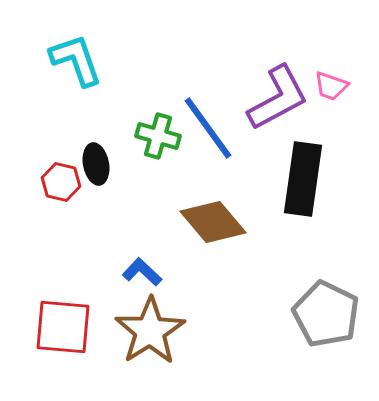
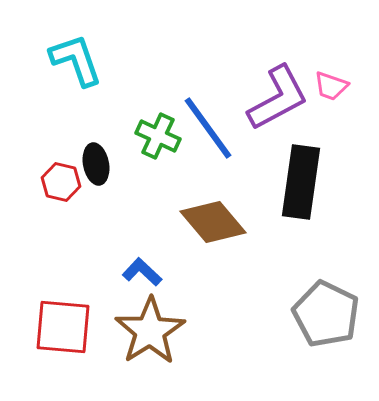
green cross: rotated 9 degrees clockwise
black rectangle: moved 2 px left, 3 px down
